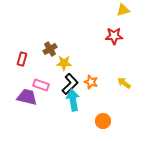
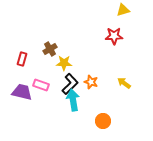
purple trapezoid: moved 5 px left, 5 px up
